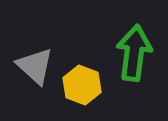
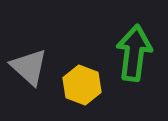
gray triangle: moved 6 px left, 1 px down
